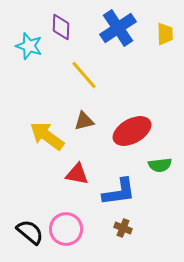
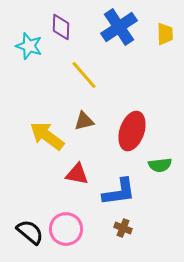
blue cross: moved 1 px right, 1 px up
red ellipse: rotated 42 degrees counterclockwise
